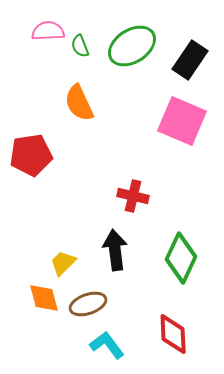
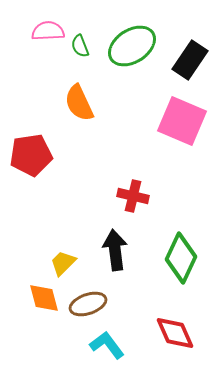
red diamond: moved 2 px right, 1 px up; rotated 21 degrees counterclockwise
